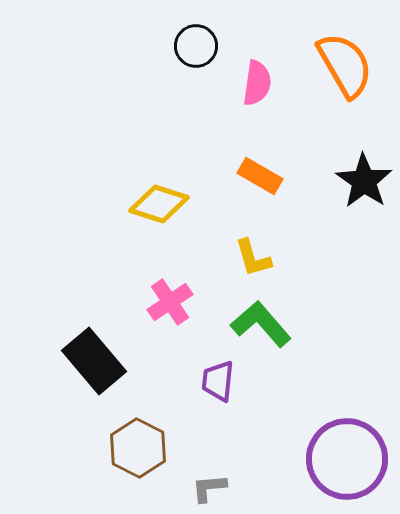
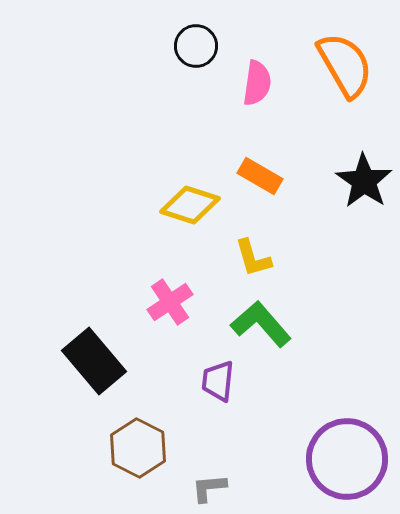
yellow diamond: moved 31 px right, 1 px down
